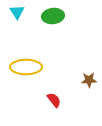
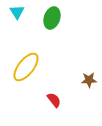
green ellipse: moved 1 px left, 2 px down; rotated 65 degrees counterclockwise
yellow ellipse: rotated 52 degrees counterclockwise
